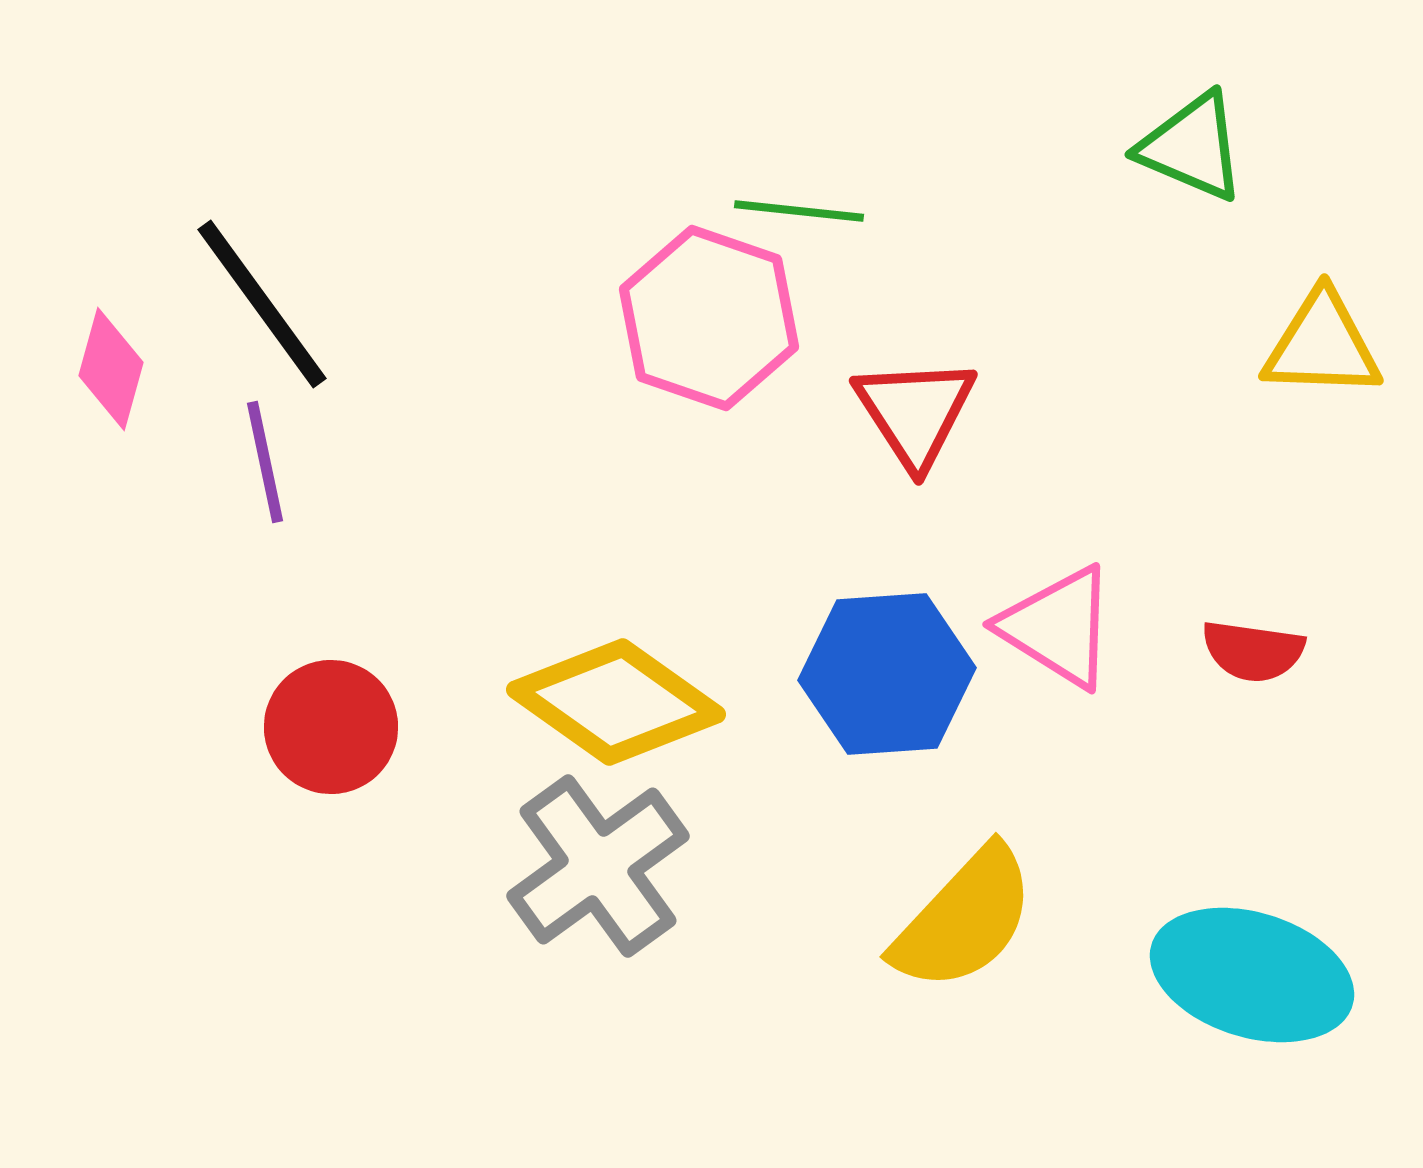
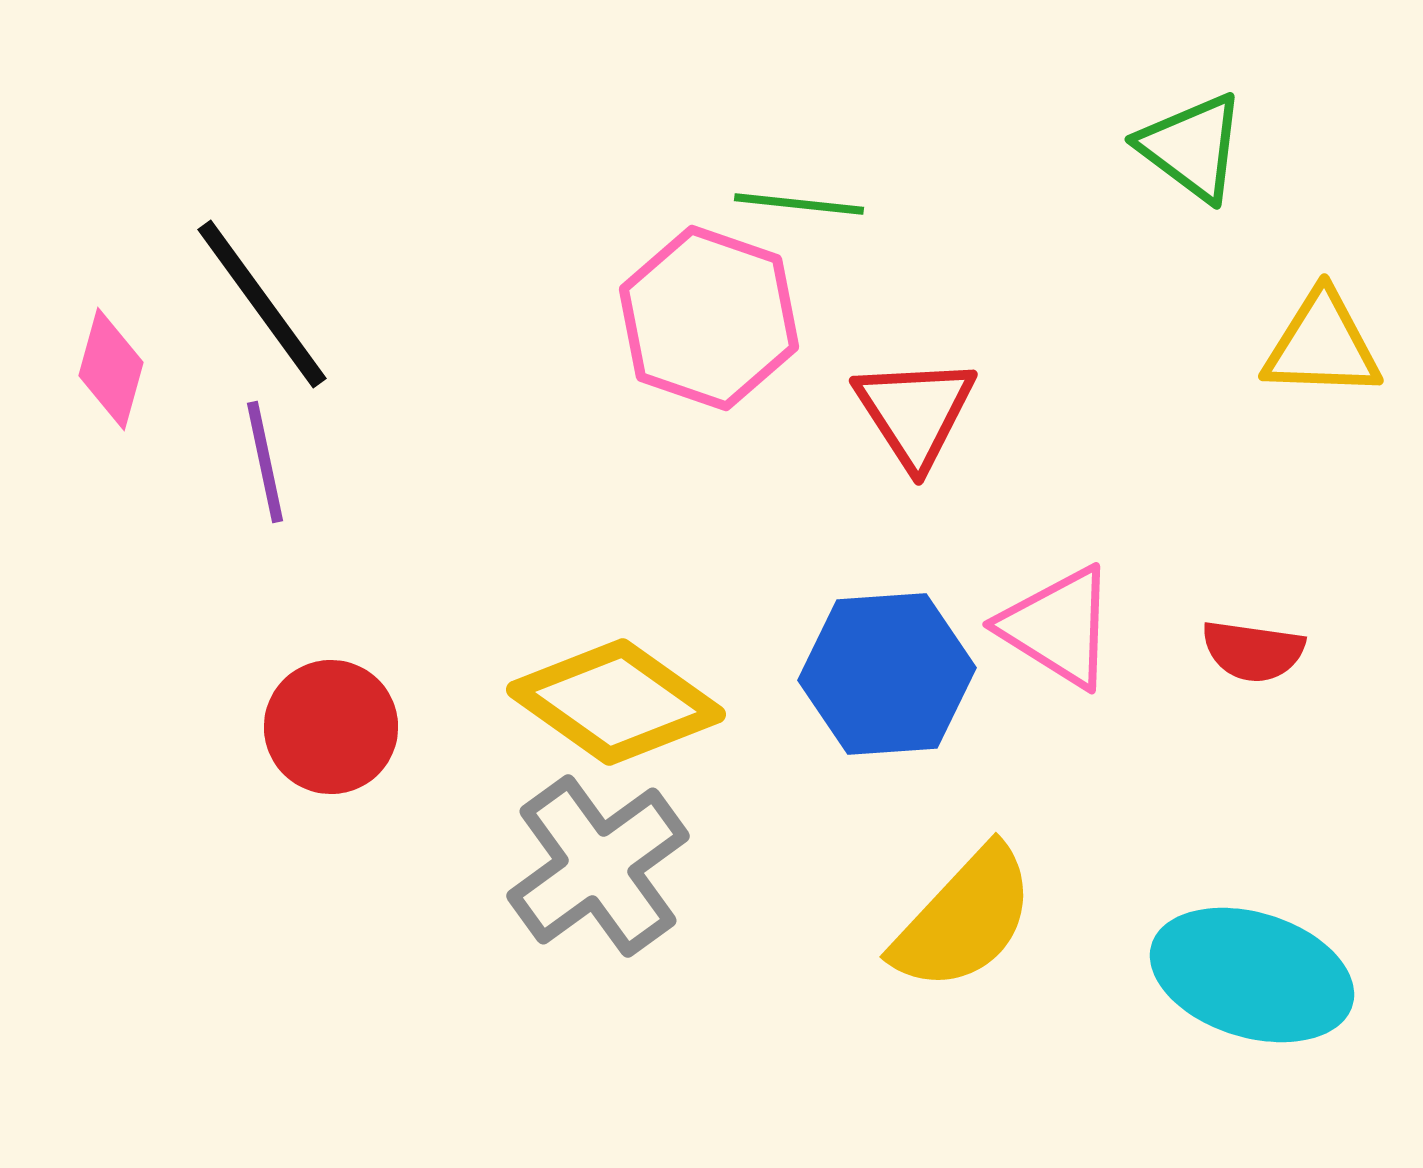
green triangle: rotated 14 degrees clockwise
green line: moved 7 px up
